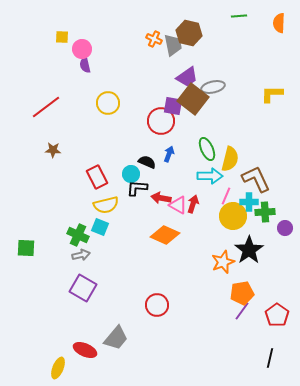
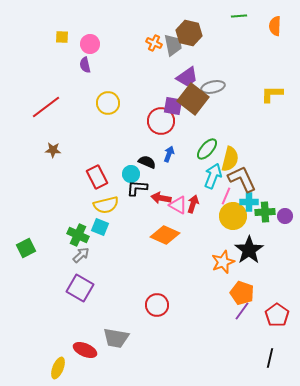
orange semicircle at (279, 23): moved 4 px left, 3 px down
orange cross at (154, 39): moved 4 px down
pink circle at (82, 49): moved 8 px right, 5 px up
green ellipse at (207, 149): rotated 65 degrees clockwise
cyan arrow at (210, 176): moved 3 px right; rotated 70 degrees counterclockwise
brown L-shape at (256, 179): moved 14 px left
purple circle at (285, 228): moved 12 px up
green square at (26, 248): rotated 30 degrees counterclockwise
gray arrow at (81, 255): rotated 30 degrees counterclockwise
purple square at (83, 288): moved 3 px left
orange pentagon at (242, 293): rotated 30 degrees clockwise
gray trapezoid at (116, 338): rotated 60 degrees clockwise
